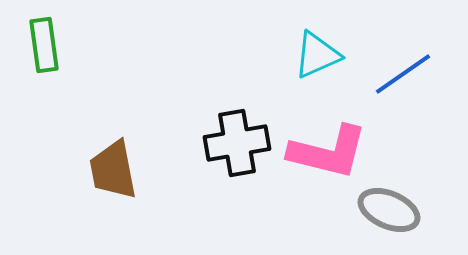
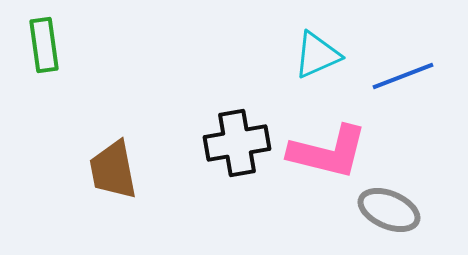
blue line: moved 2 px down; rotated 14 degrees clockwise
